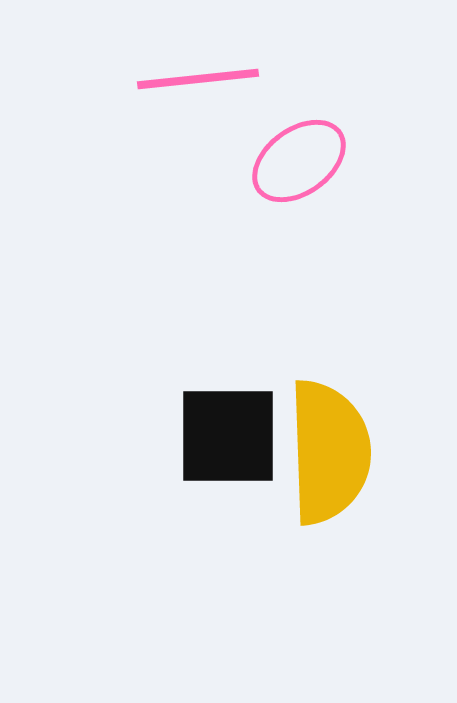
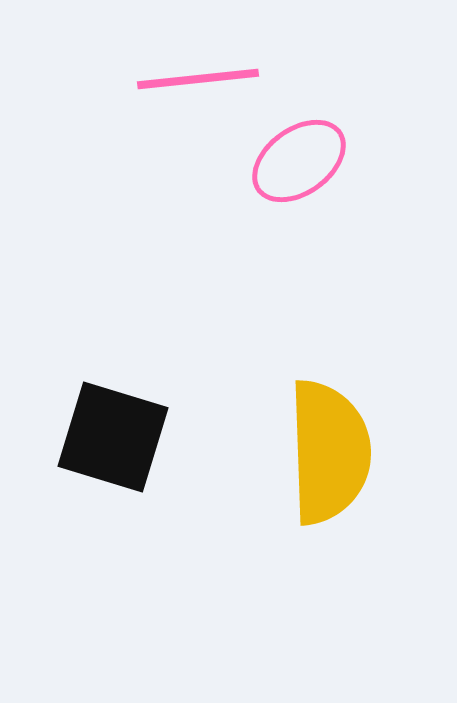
black square: moved 115 px left, 1 px down; rotated 17 degrees clockwise
